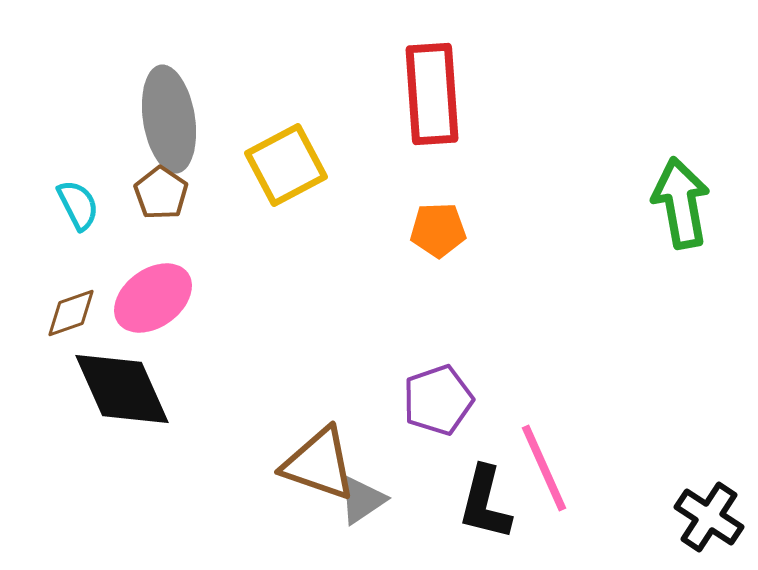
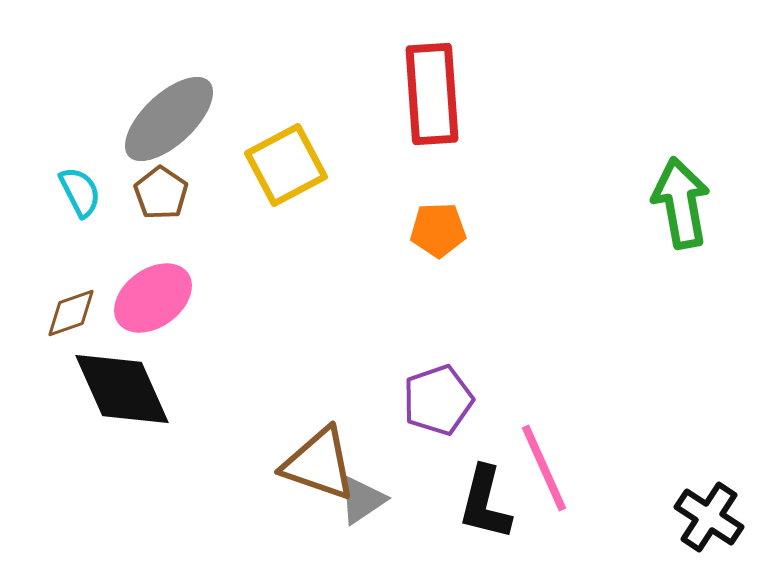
gray ellipse: rotated 56 degrees clockwise
cyan semicircle: moved 2 px right, 13 px up
